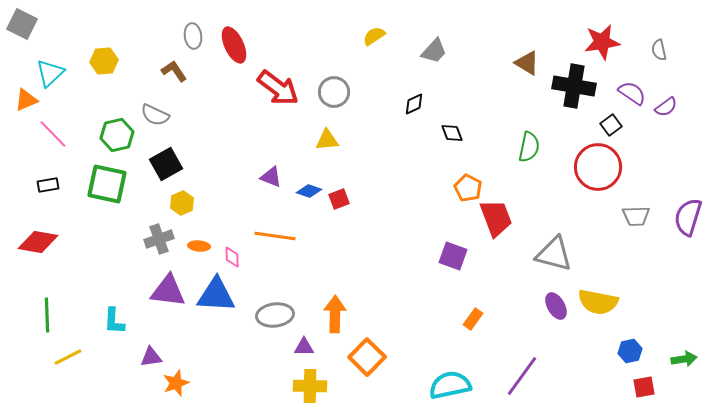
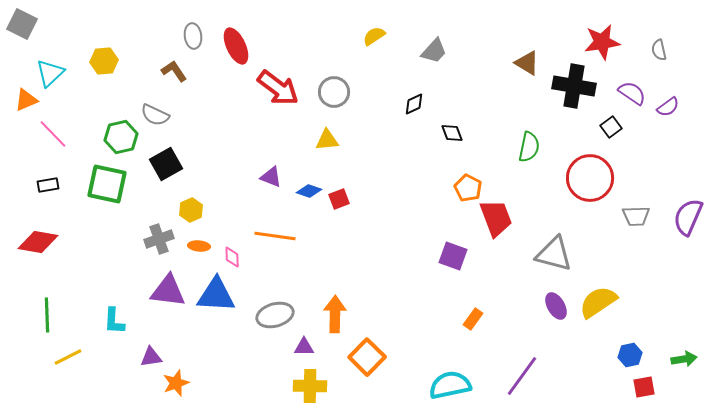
red ellipse at (234, 45): moved 2 px right, 1 px down
purple semicircle at (666, 107): moved 2 px right
black square at (611, 125): moved 2 px down
green hexagon at (117, 135): moved 4 px right, 2 px down
red circle at (598, 167): moved 8 px left, 11 px down
yellow hexagon at (182, 203): moved 9 px right, 7 px down
purple semicircle at (688, 217): rotated 6 degrees clockwise
yellow semicircle at (598, 302): rotated 135 degrees clockwise
gray ellipse at (275, 315): rotated 9 degrees counterclockwise
blue hexagon at (630, 351): moved 4 px down
